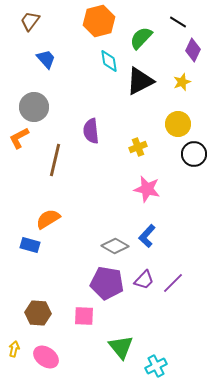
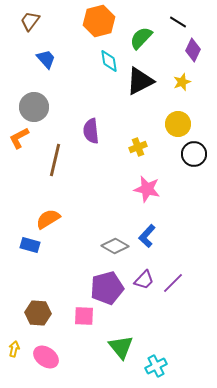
purple pentagon: moved 5 px down; rotated 24 degrees counterclockwise
